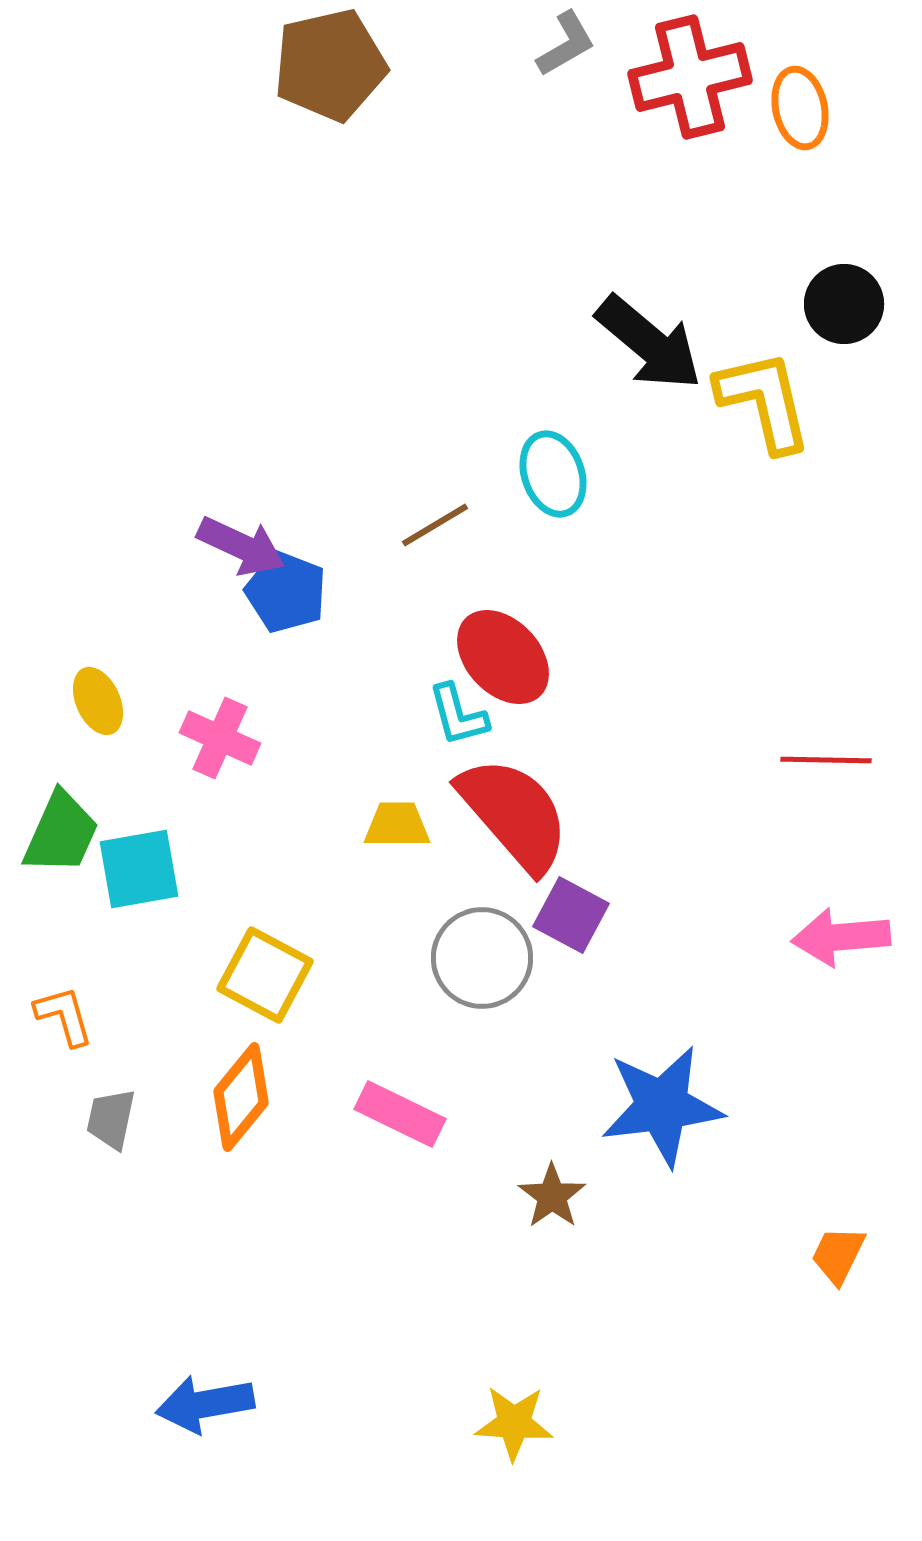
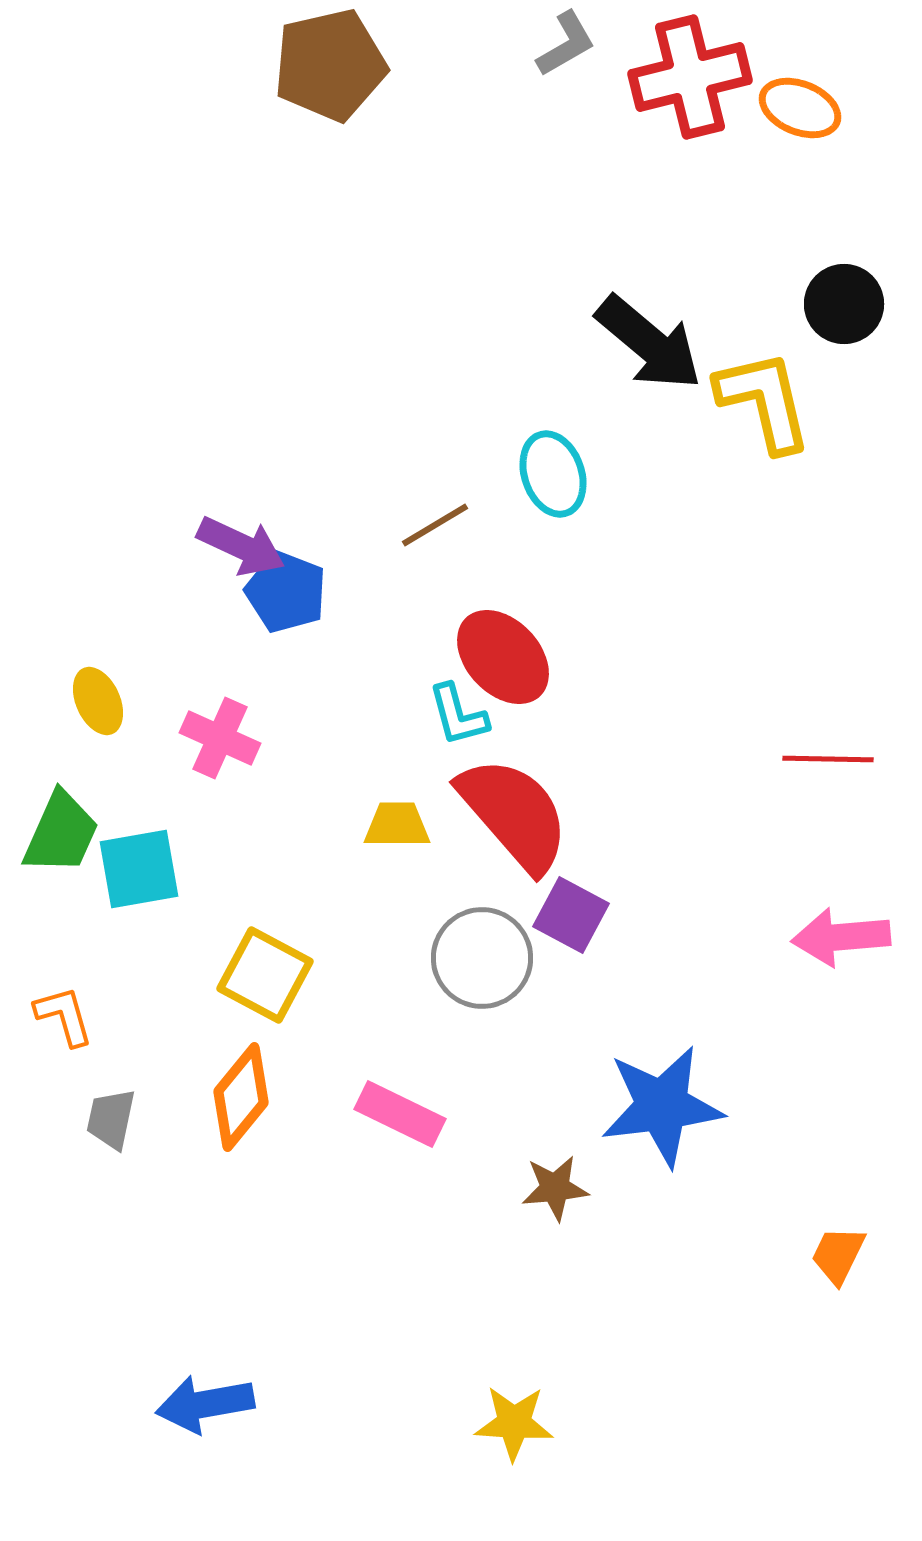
orange ellipse: rotated 56 degrees counterclockwise
red line: moved 2 px right, 1 px up
brown star: moved 3 px right, 8 px up; rotated 30 degrees clockwise
